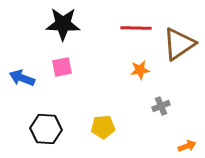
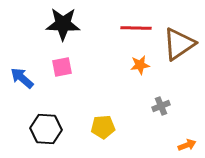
orange star: moved 5 px up
blue arrow: rotated 20 degrees clockwise
orange arrow: moved 1 px up
